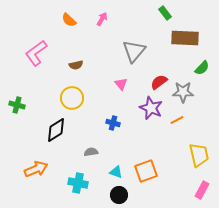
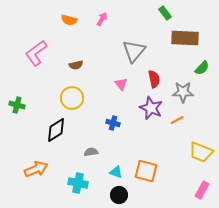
orange semicircle: rotated 28 degrees counterclockwise
red semicircle: moved 5 px left, 3 px up; rotated 114 degrees clockwise
yellow trapezoid: moved 2 px right, 3 px up; rotated 125 degrees clockwise
orange square: rotated 35 degrees clockwise
